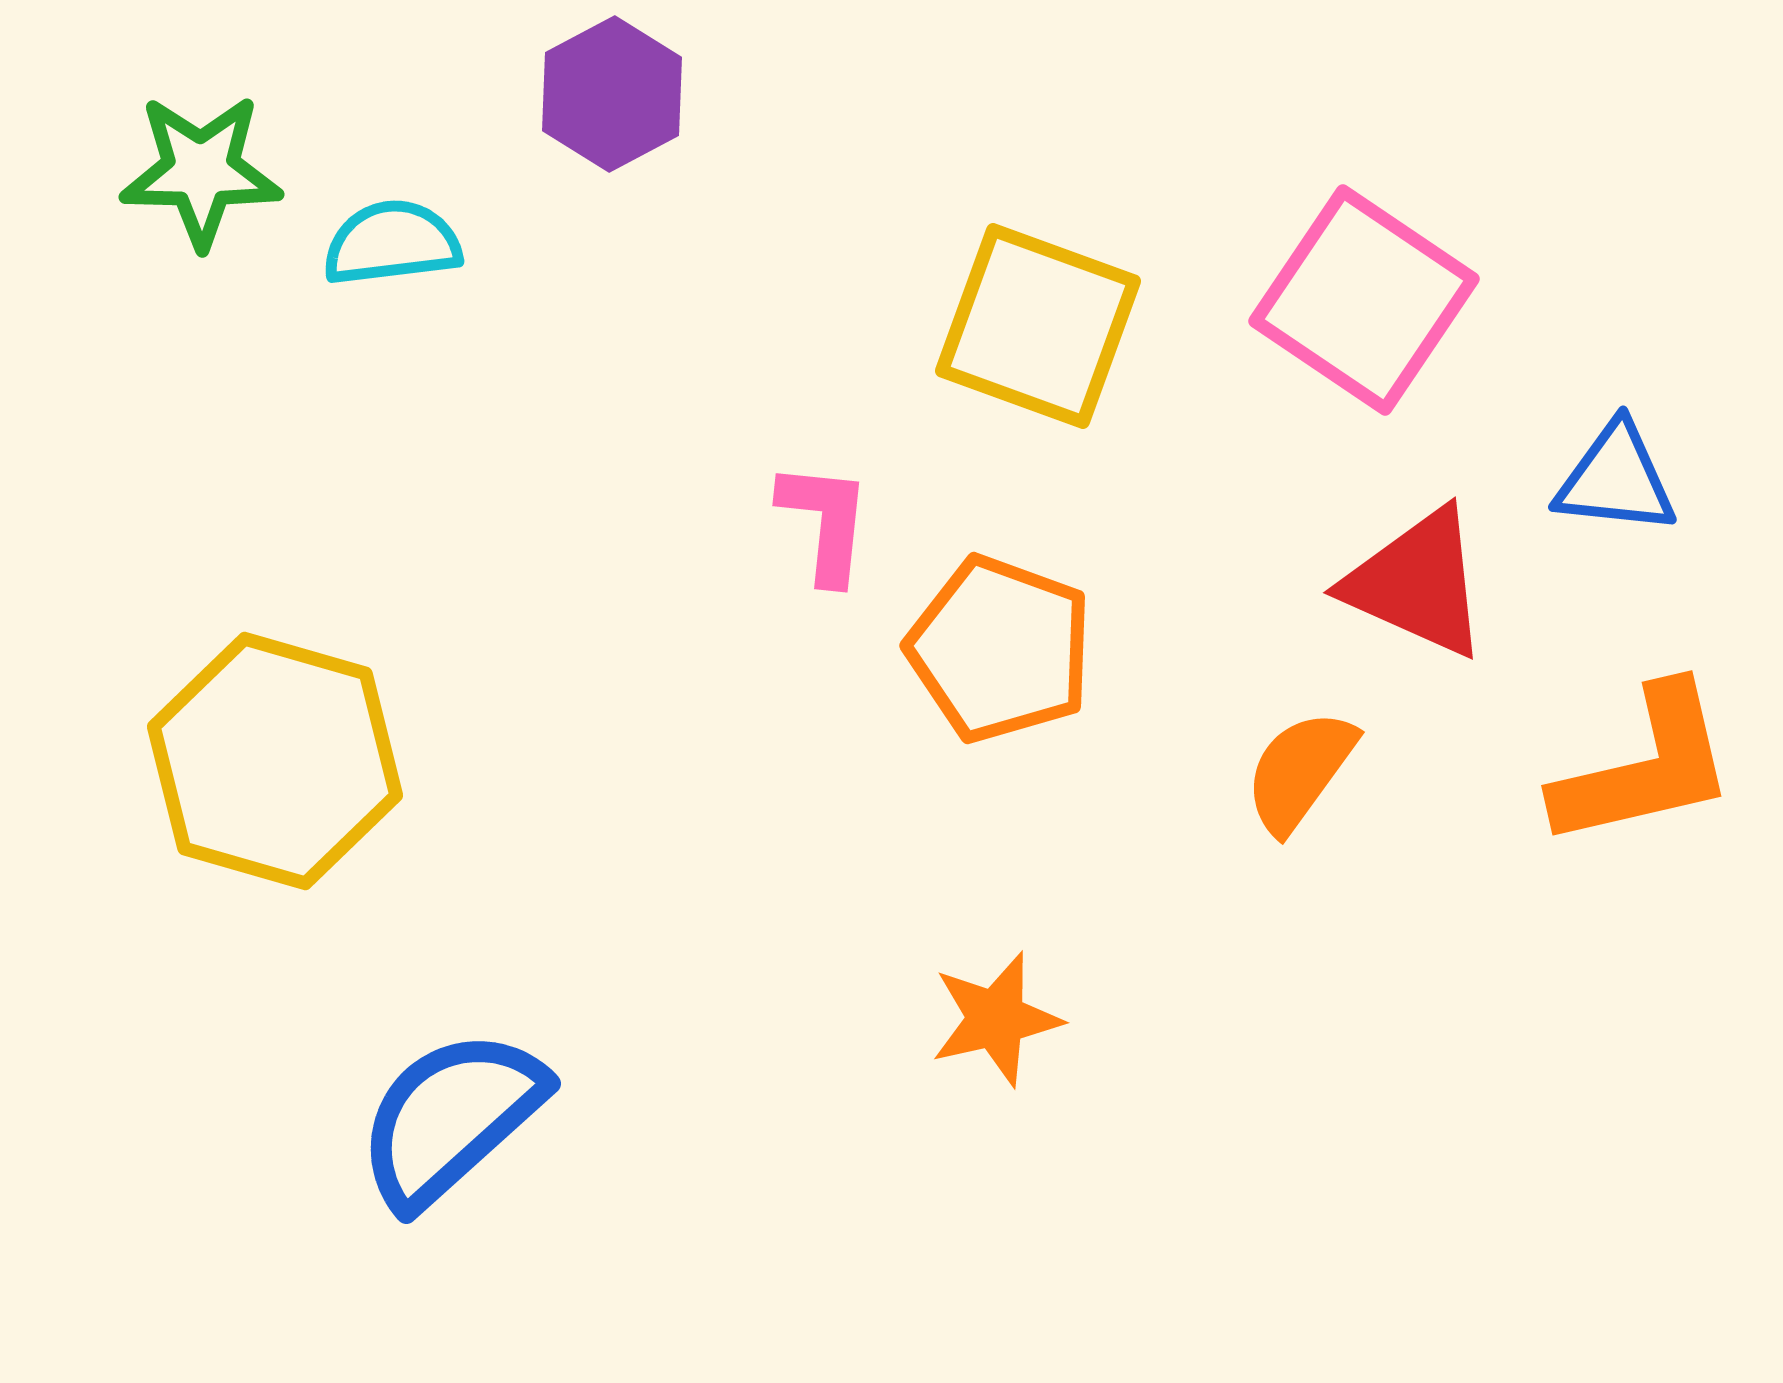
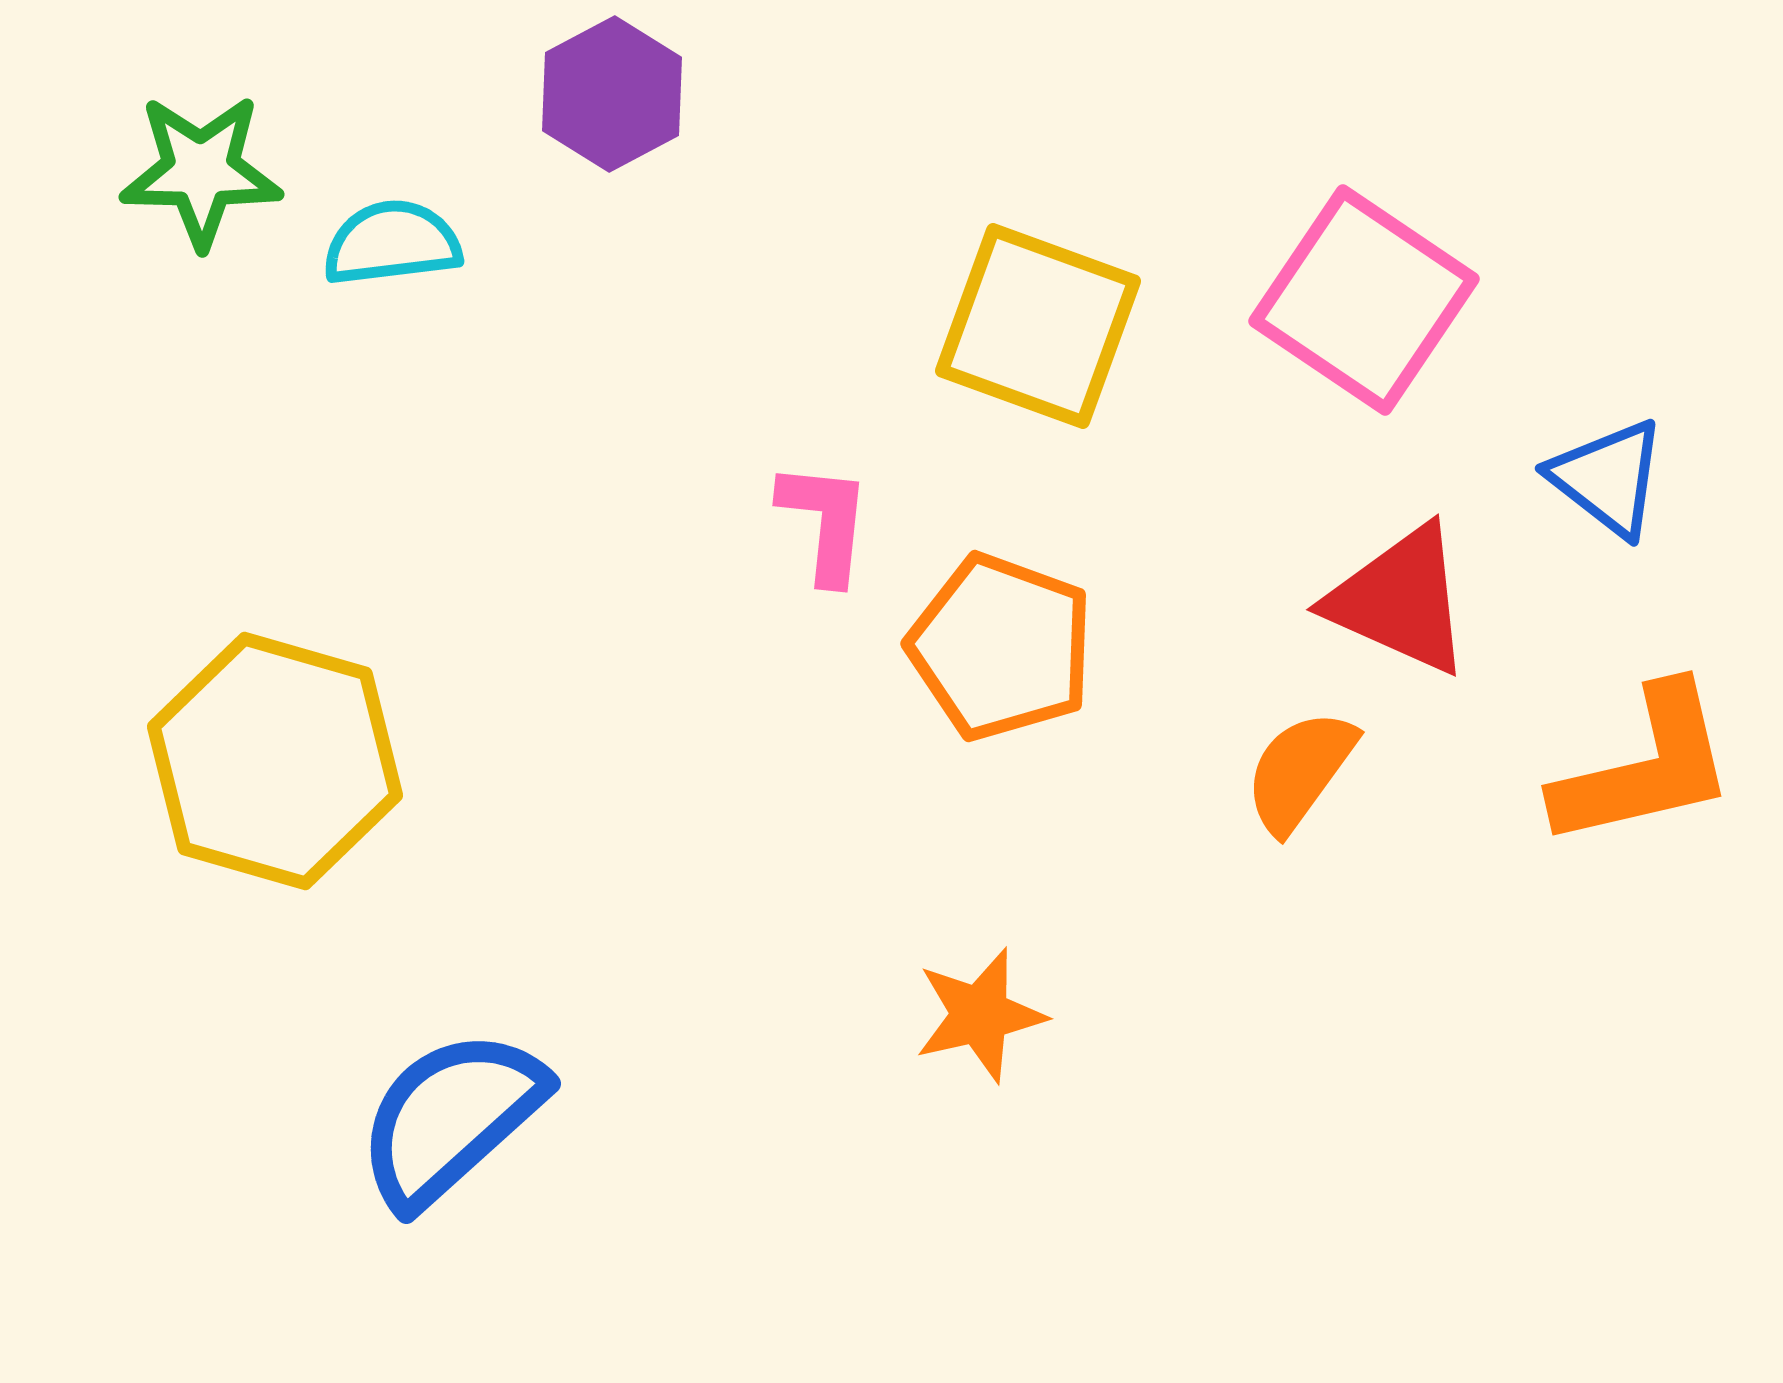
blue triangle: moved 8 px left, 1 px up; rotated 32 degrees clockwise
red triangle: moved 17 px left, 17 px down
orange pentagon: moved 1 px right, 2 px up
orange star: moved 16 px left, 4 px up
